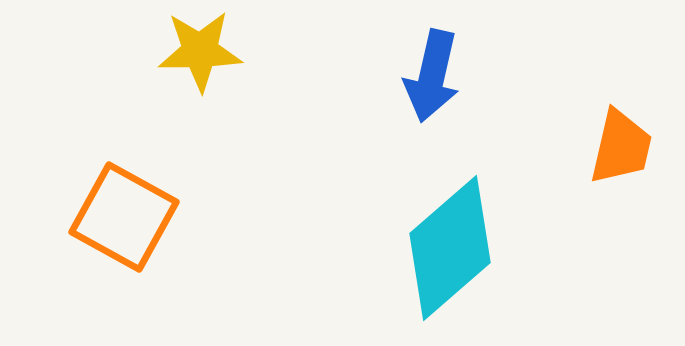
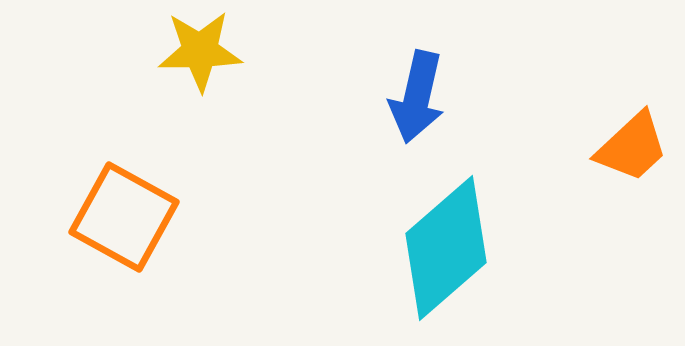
blue arrow: moved 15 px left, 21 px down
orange trapezoid: moved 11 px right; rotated 34 degrees clockwise
cyan diamond: moved 4 px left
